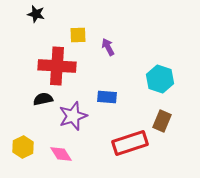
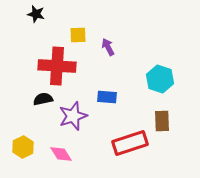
brown rectangle: rotated 25 degrees counterclockwise
